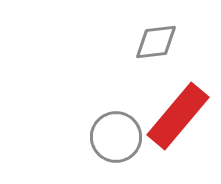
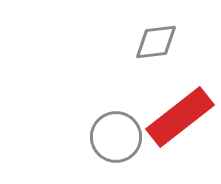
red rectangle: moved 2 px right, 1 px down; rotated 12 degrees clockwise
